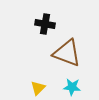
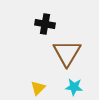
brown triangle: rotated 40 degrees clockwise
cyan star: moved 2 px right
